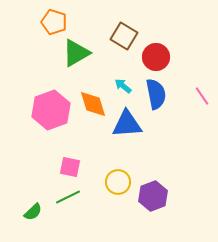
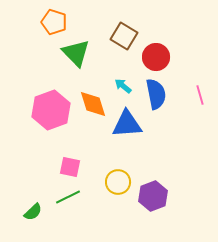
green triangle: rotated 44 degrees counterclockwise
pink line: moved 2 px left, 1 px up; rotated 18 degrees clockwise
